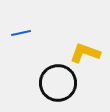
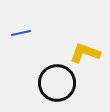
black circle: moved 1 px left
